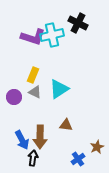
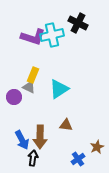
gray triangle: moved 6 px left, 5 px up
